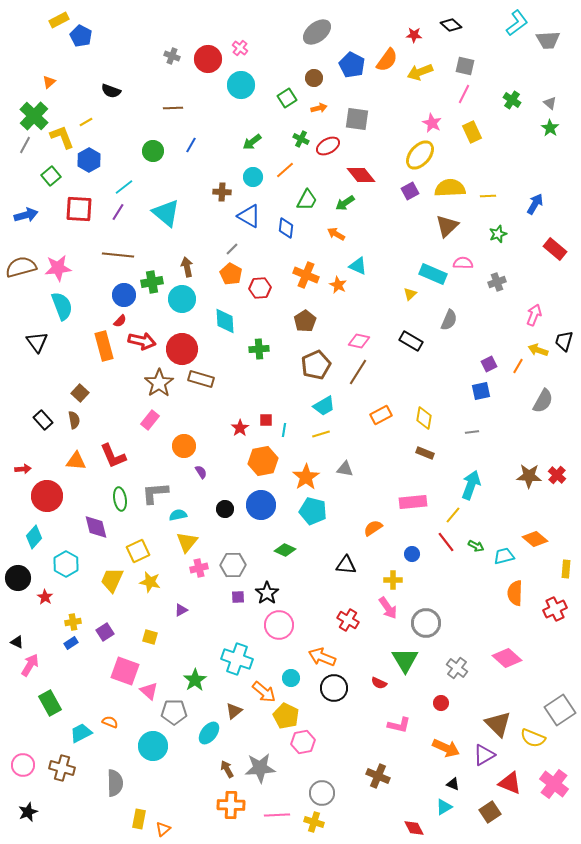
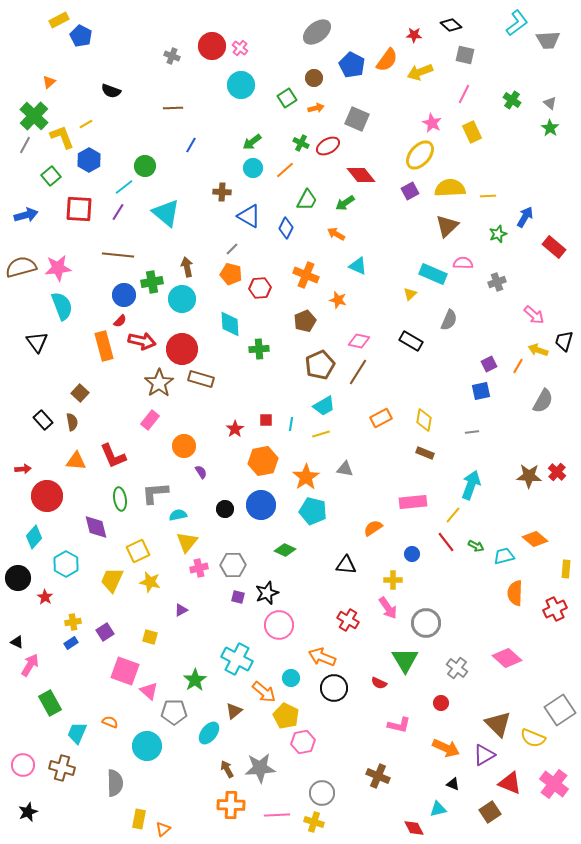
red circle at (208, 59): moved 4 px right, 13 px up
gray square at (465, 66): moved 11 px up
orange arrow at (319, 108): moved 3 px left
gray square at (357, 119): rotated 15 degrees clockwise
yellow line at (86, 122): moved 2 px down
green cross at (301, 139): moved 4 px down
green circle at (153, 151): moved 8 px left, 15 px down
cyan circle at (253, 177): moved 9 px up
blue arrow at (535, 204): moved 10 px left, 13 px down
blue diamond at (286, 228): rotated 20 degrees clockwise
red rectangle at (555, 249): moved 1 px left, 2 px up
orange pentagon at (231, 274): rotated 15 degrees counterclockwise
orange star at (338, 285): moved 15 px down; rotated 12 degrees counterclockwise
pink arrow at (534, 315): rotated 110 degrees clockwise
cyan diamond at (225, 321): moved 5 px right, 3 px down
brown pentagon at (305, 321): rotated 10 degrees clockwise
brown pentagon at (316, 365): moved 4 px right
orange rectangle at (381, 415): moved 3 px down
yellow diamond at (424, 418): moved 2 px down
brown semicircle at (74, 420): moved 2 px left, 2 px down
red star at (240, 428): moved 5 px left, 1 px down
cyan line at (284, 430): moved 7 px right, 6 px up
red cross at (557, 475): moved 3 px up
black star at (267, 593): rotated 15 degrees clockwise
purple square at (238, 597): rotated 16 degrees clockwise
cyan cross at (237, 659): rotated 8 degrees clockwise
cyan trapezoid at (81, 733): moved 4 px left; rotated 40 degrees counterclockwise
cyan circle at (153, 746): moved 6 px left
cyan triangle at (444, 807): moved 6 px left, 2 px down; rotated 18 degrees clockwise
